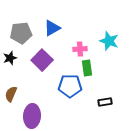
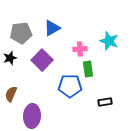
green rectangle: moved 1 px right, 1 px down
